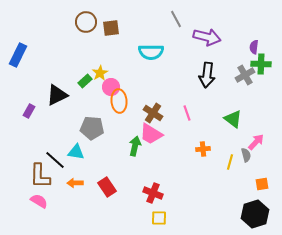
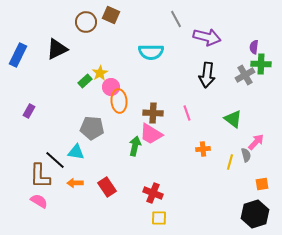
brown square: moved 13 px up; rotated 30 degrees clockwise
black triangle: moved 46 px up
brown cross: rotated 30 degrees counterclockwise
